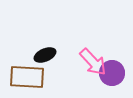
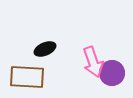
black ellipse: moved 6 px up
pink arrow: rotated 24 degrees clockwise
